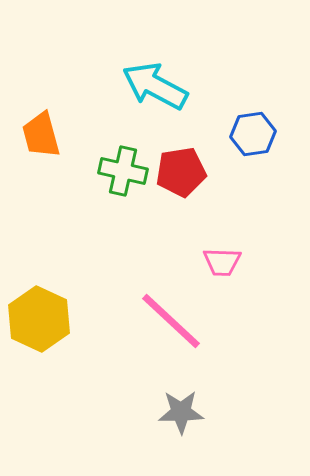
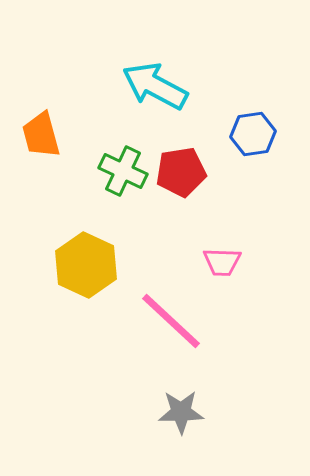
green cross: rotated 12 degrees clockwise
yellow hexagon: moved 47 px right, 54 px up
